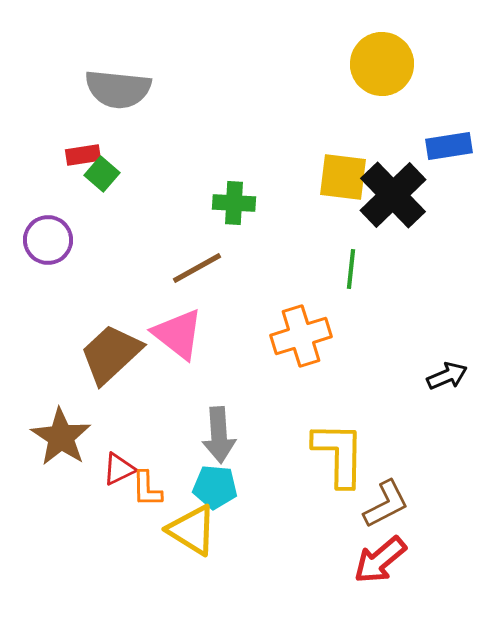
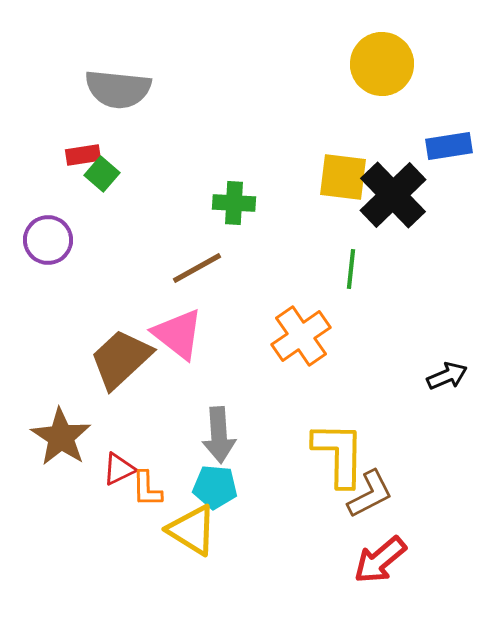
orange cross: rotated 18 degrees counterclockwise
brown trapezoid: moved 10 px right, 5 px down
brown L-shape: moved 16 px left, 10 px up
